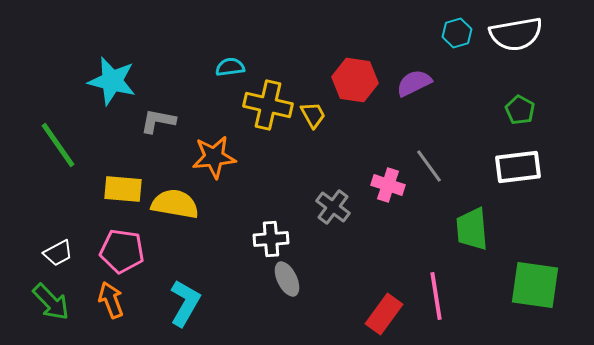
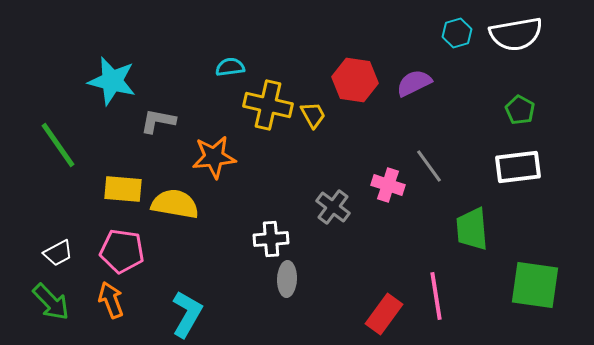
gray ellipse: rotated 28 degrees clockwise
cyan L-shape: moved 2 px right, 11 px down
